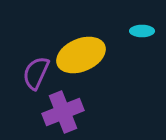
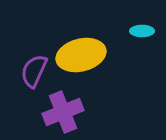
yellow ellipse: rotated 9 degrees clockwise
purple semicircle: moved 2 px left, 2 px up
